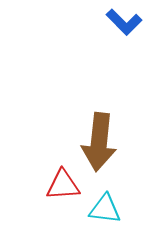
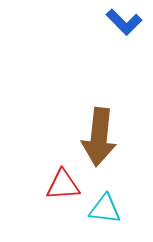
brown arrow: moved 5 px up
